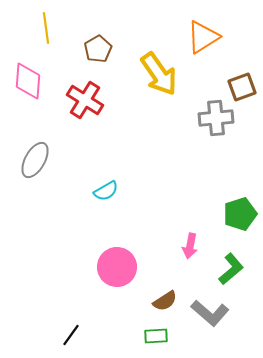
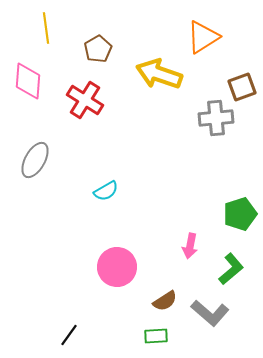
yellow arrow: rotated 144 degrees clockwise
black line: moved 2 px left
